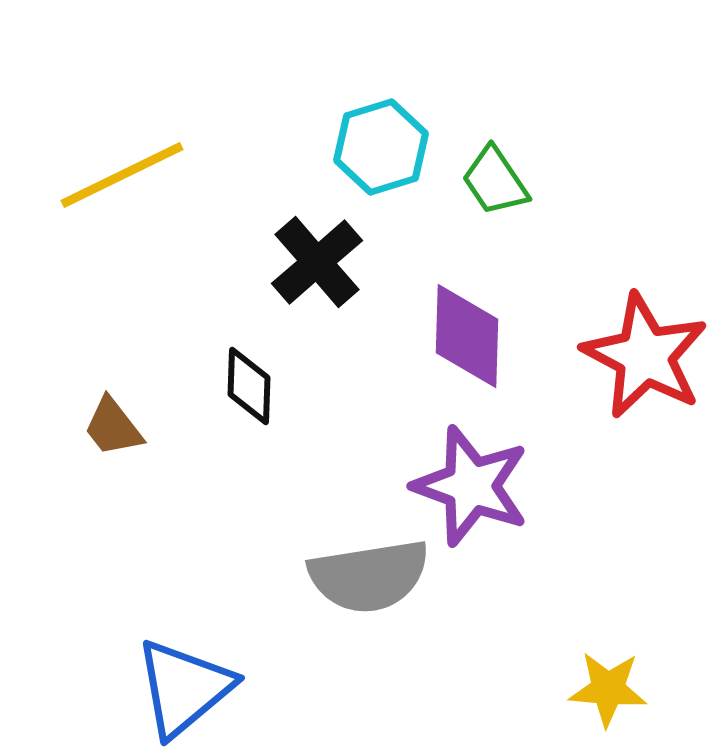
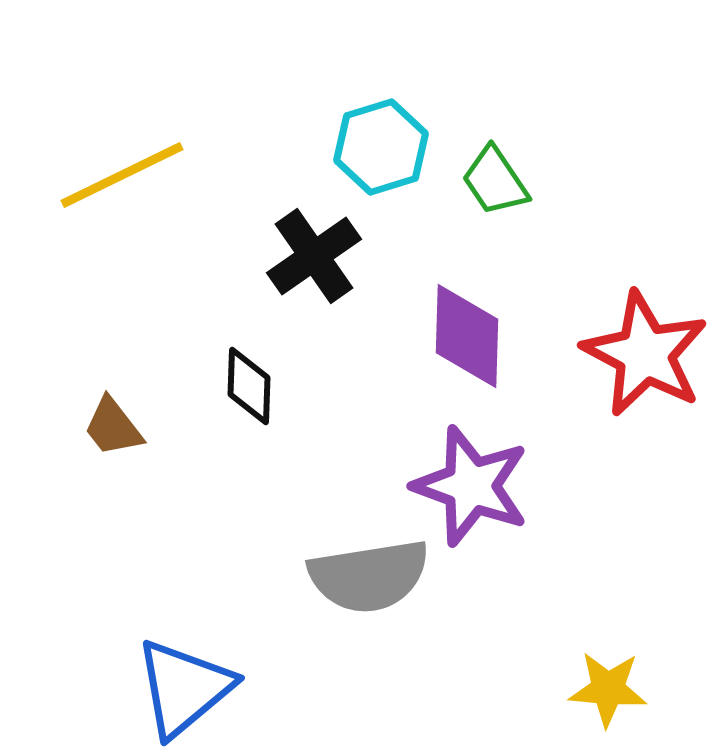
black cross: moved 3 px left, 6 px up; rotated 6 degrees clockwise
red star: moved 2 px up
